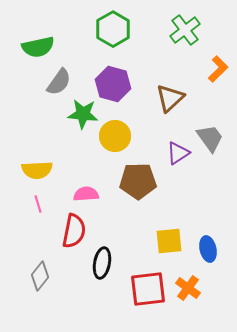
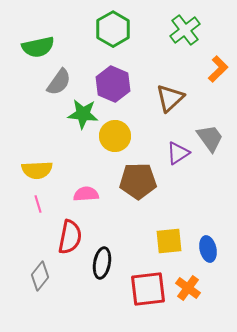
purple hexagon: rotated 8 degrees clockwise
red semicircle: moved 4 px left, 6 px down
